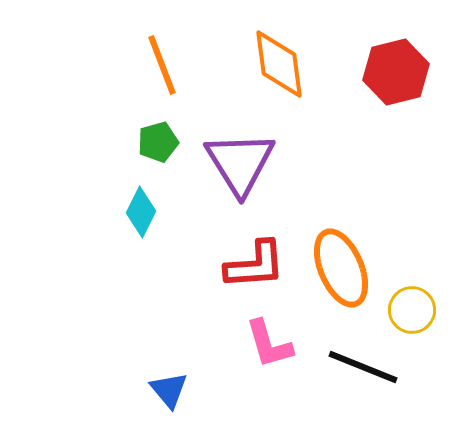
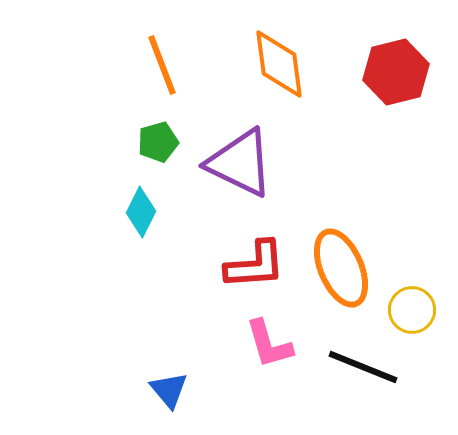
purple triangle: rotated 32 degrees counterclockwise
